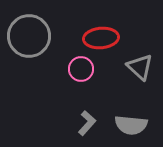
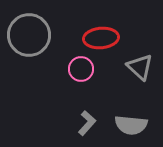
gray circle: moved 1 px up
